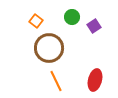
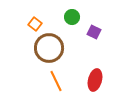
orange square: moved 1 px left, 3 px down
purple square: moved 6 px down; rotated 32 degrees counterclockwise
